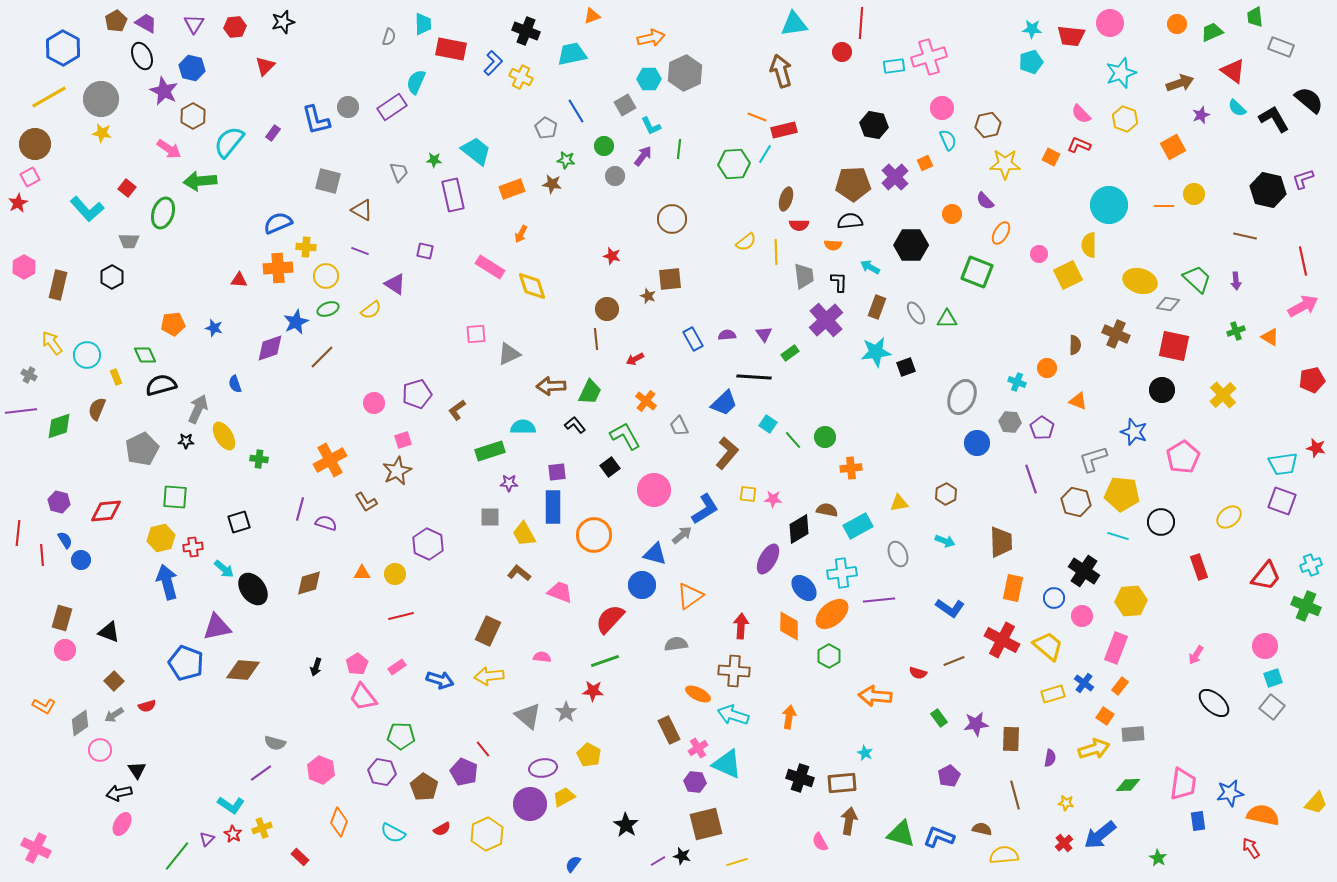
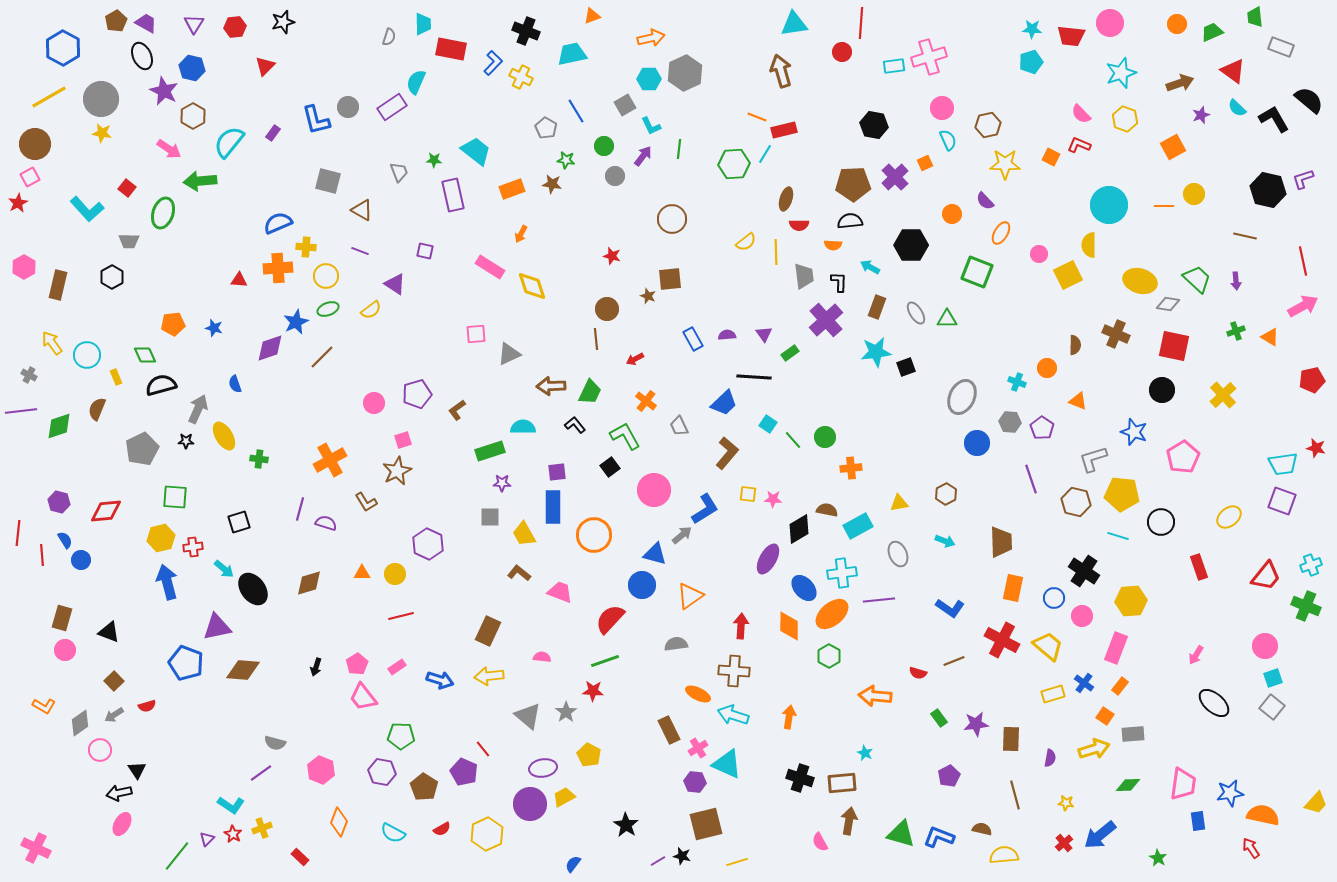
purple star at (509, 483): moved 7 px left
